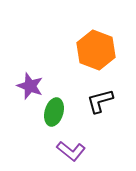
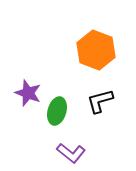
purple star: moved 2 px left, 7 px down
green ellipse: moved 3 px right, 1 px up
purple L-shape: moved 2 px down
